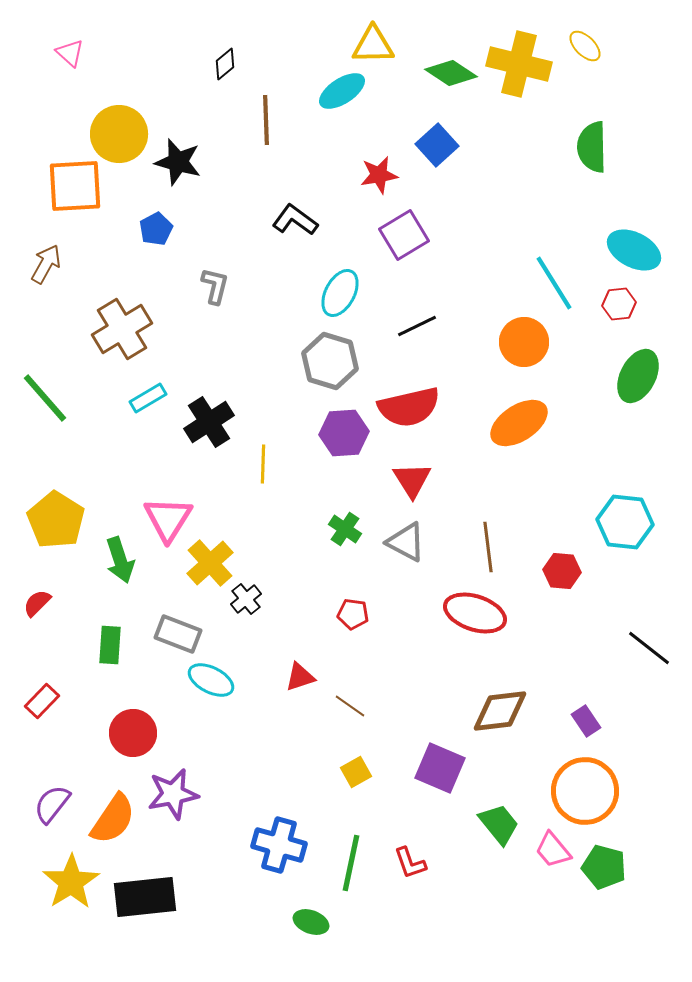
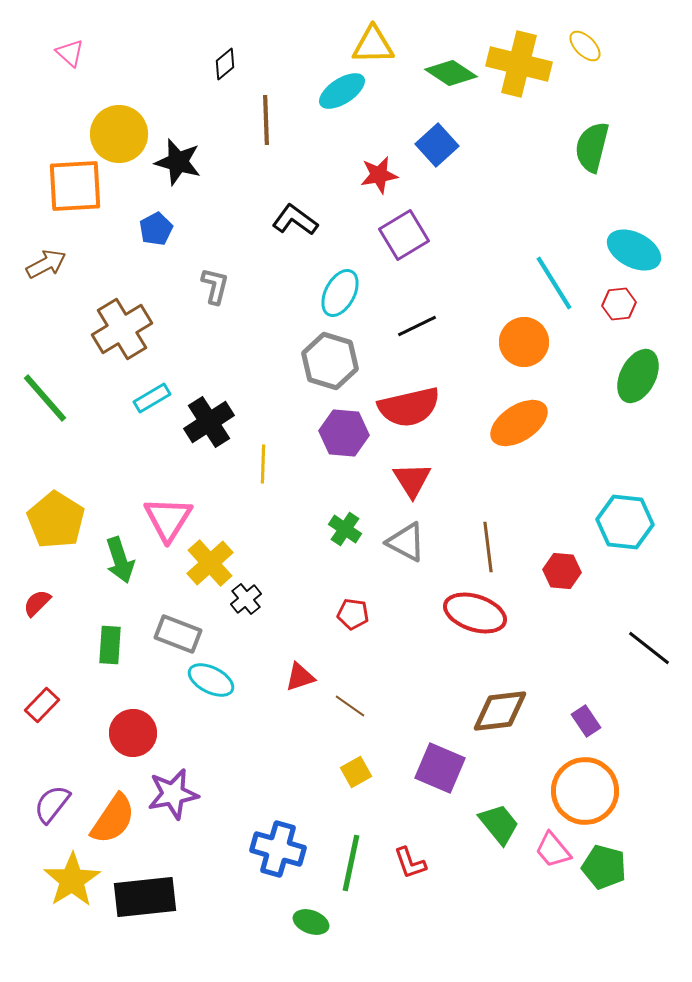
green semicircle at (592, 147): rotated 15 degrees clockwise
brown arrow at (46, 264): rotated 33 degrees clockwise
cyan rectangle at (148, 398): moved 4 px right
purple hexagon at (344, 433): rotated 9 degrees clockwise
red rectangle at (42, 701): moved 4 px down
blue cross at (279, 845): moved 1 px left, 4 px down
yellow star at (71, 882): moved 1 px right, 2 px up
